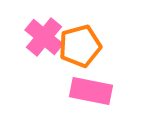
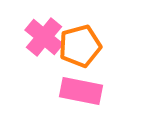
pink rectangle: moved 10 px left
